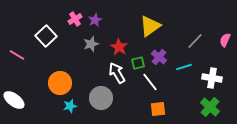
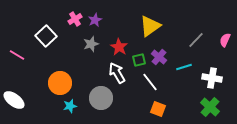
gray line: moved 1 px right, 1 px up
green square: moved 1 px right, 3 px up
orange square: rotated 28 degrees clockwise
